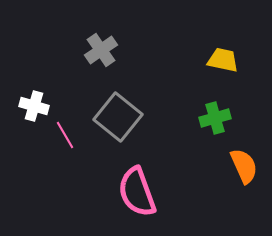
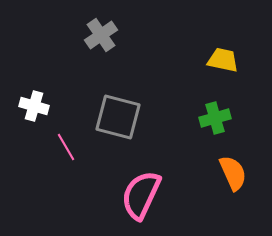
gray cross: moved 15 px up
gray square: rotated 24 degrees counterclockwise
pink line: moved 1 px right, 12 px down
orange semicircle: moved 11 px left, 7 px down
pink semicircle: moved 4 px right, 3 px down; rotated 45 degrees clockwise
